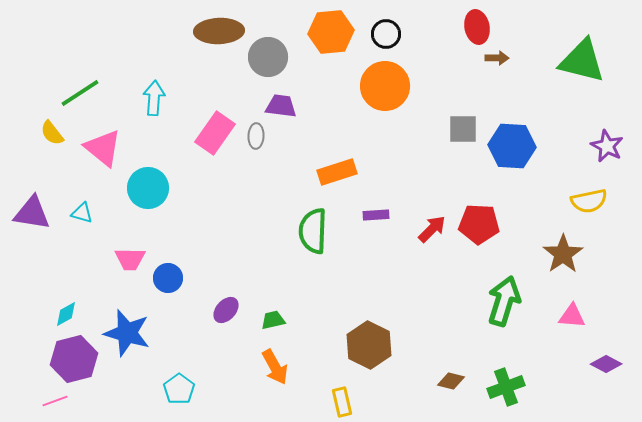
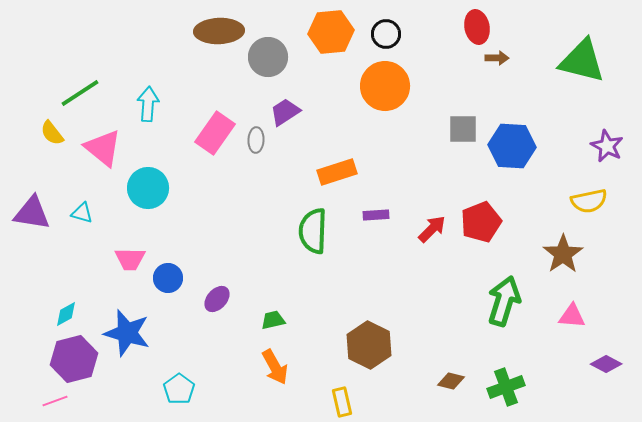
cyan arrow at (154, 98): moved 6 px left, 6 px down
purple trapezoid at (281, 106): moved 4 px right, 6 px down; rotated 40 degrees counterclockwise
gray ellipse at (256, 136): moved 4 px down
red pentagon at (479, 224): moved 2 px right, 2 px up; rotated 24 degrees counterclockwise
purple ellipse at (226, 310): moved 9 px left, 11 px up
